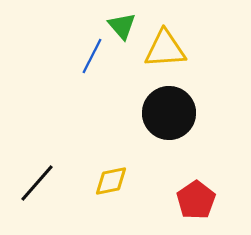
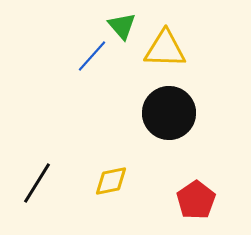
yellow triangle: rotated 6 degrees clockwise
blue line: rotated 15 degrees clockwise
black line: rotated 9 degrees counterclockwise
